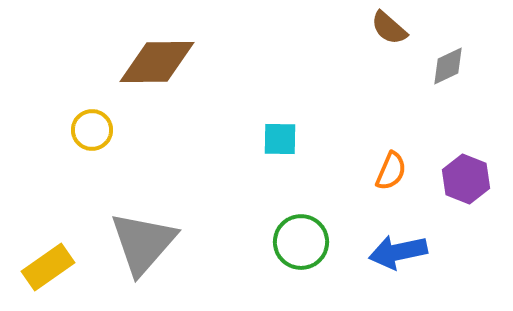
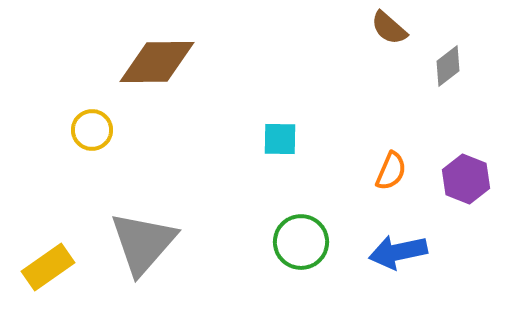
gray diamond: rotated 12 degrees counterclockwise
